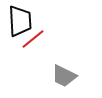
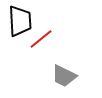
red line: moved 8 px right
